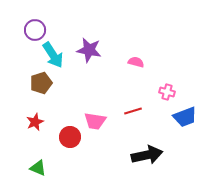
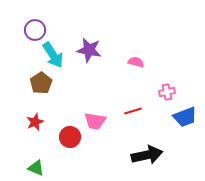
brown pentagon: rotated 15 degrees counterclockwise
pink cross: rotated 28 degrees counterclockwise
green triangle: moved 2 px left
